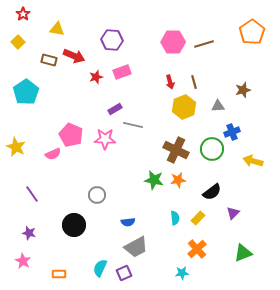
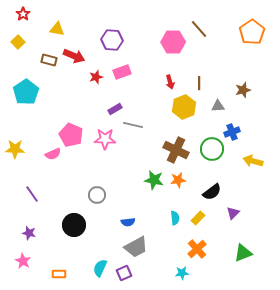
brown line at (204, 44): moved 5 px left, 15 px up; rotated 66 degrees clockwise
brown line at (194, 82): moved 5 px right, 1 px down; rotated 16 degrees clockwise
yellow star at (16, 147): moved 1 px left, 2 px down; rotated 24 degrees counterclockwise
